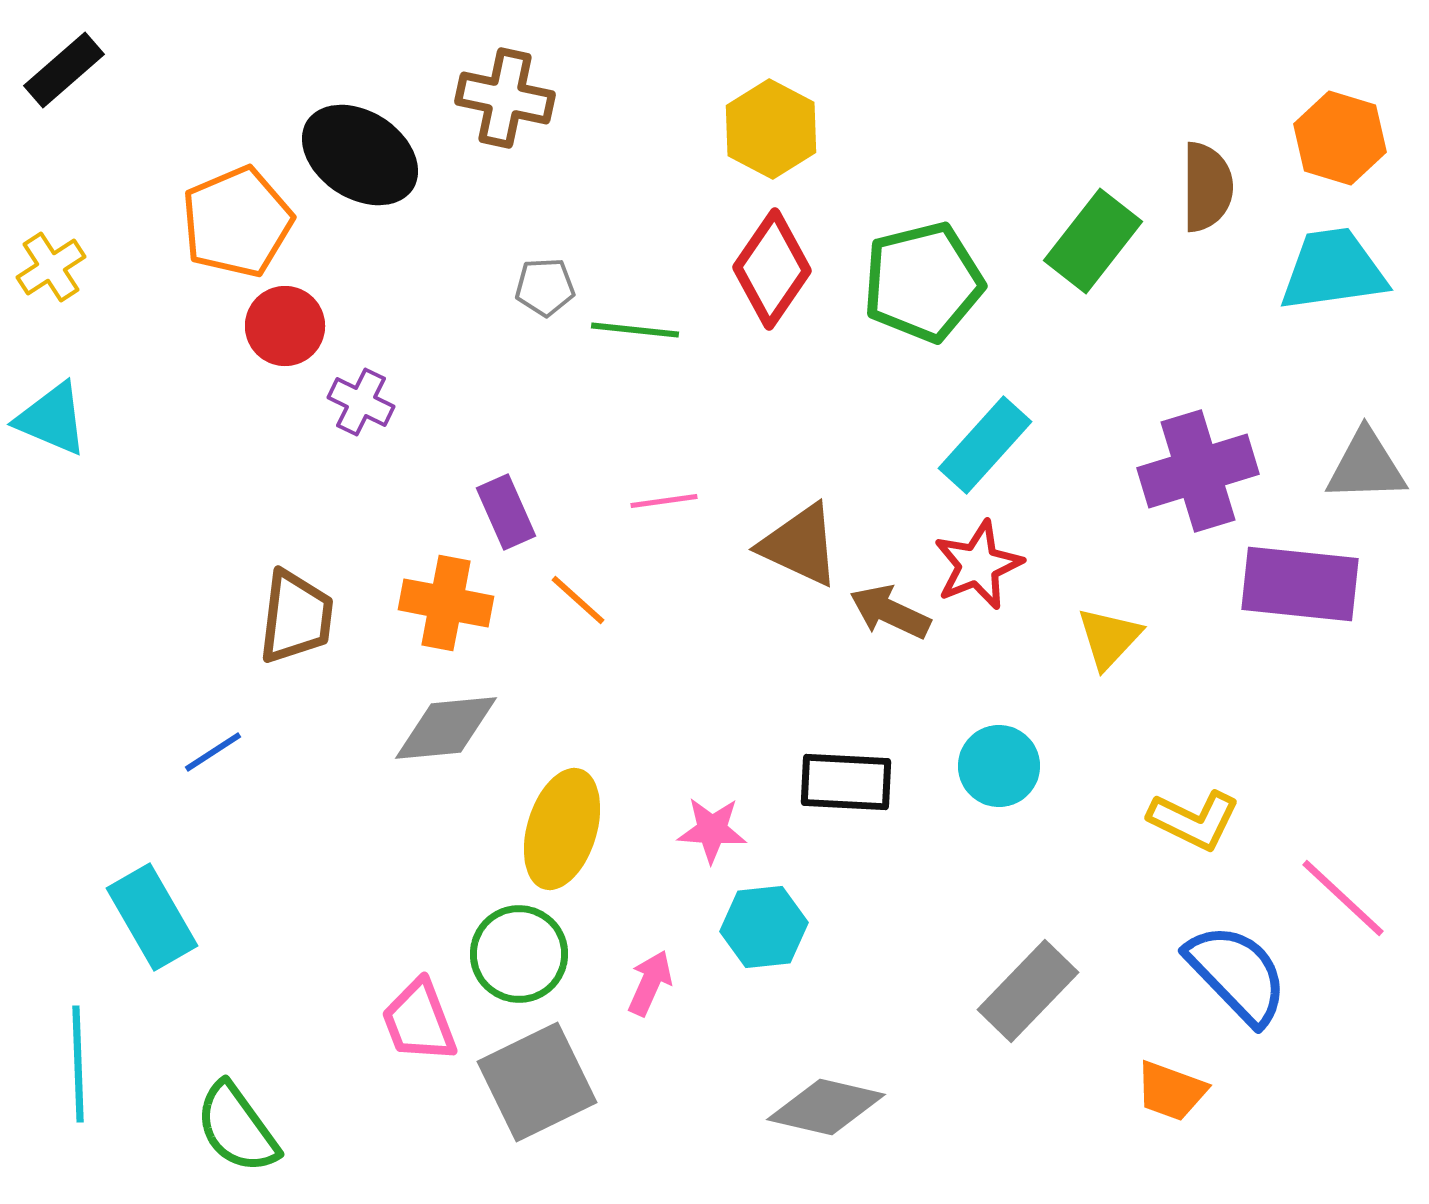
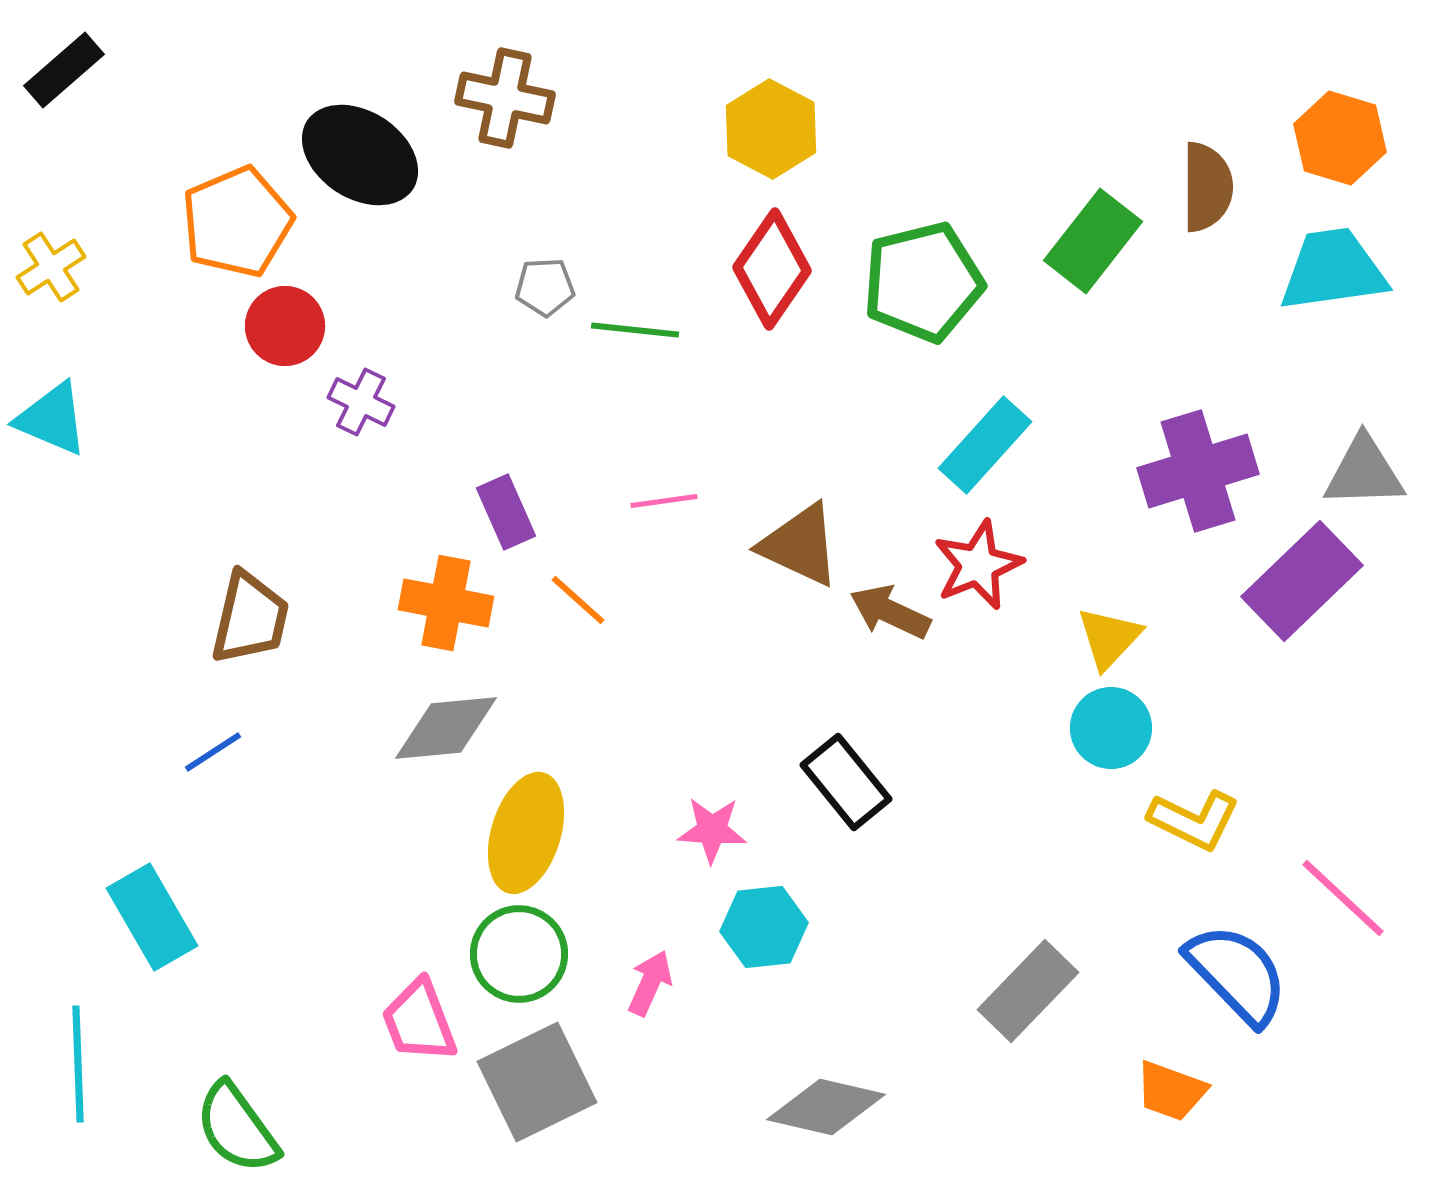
gray triangle at (1366, 466): moved 2 px left, 6 px down
purple rectangle at (1300, 584): moved 2 px right, 3 px up; rotated 50 degrees counterclockwise
brown trapezoid at (296, 617): moved 46 px left, 1 px down; rotated 6 degrees clockwise
cyan circle at (999, 766): moved 112 px right, 38 px up
black rectangle at (846, 782): rotated 48 degrees clockwise
yellow ellipse at (562, 829): moved 36 px left, 4 px down
